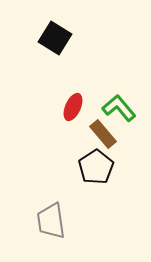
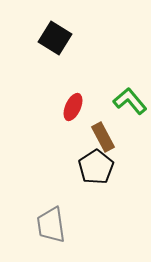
green L-shape: moved 11 px right, 7 px up
brown rectangle: moved 3 px down; rotated 12 degrees clockwise
gray trapezoid: moved 4 px down
